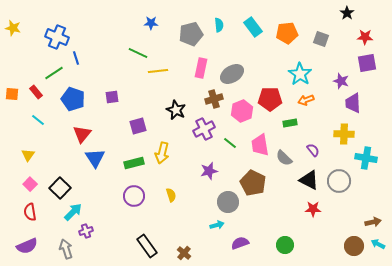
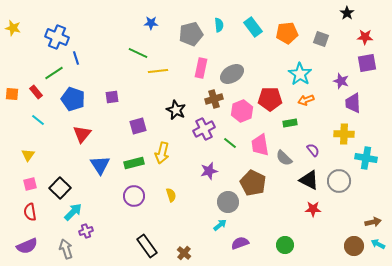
blue triangle at (95, 158): moved 5 px right, 7 px down
pink square at (30, 184): rotated 32 degrees clockwise
cyan arrow at (217, 225): moved 3 px right; rotated 24 degrees counterclockwise
